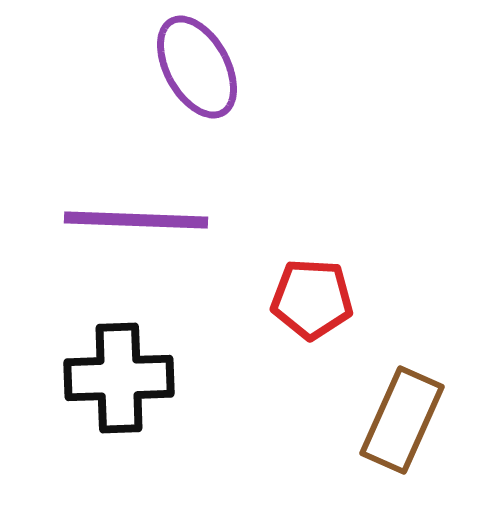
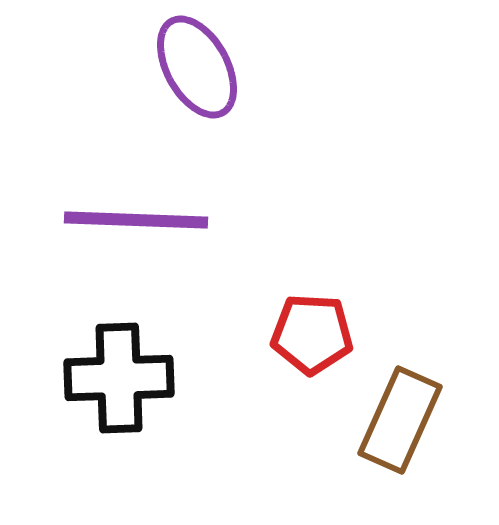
red pentagon: moved 35 px down
brown rectangle: moved 2 px left
